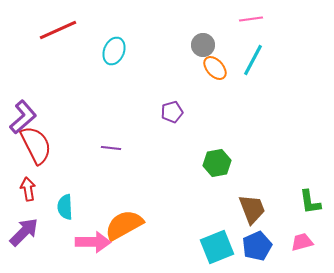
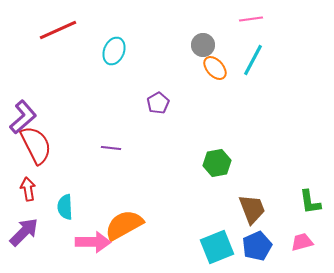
purple pentagon: moved 14 px left, 9 px up; rotated 15 degrees counterclockwise
